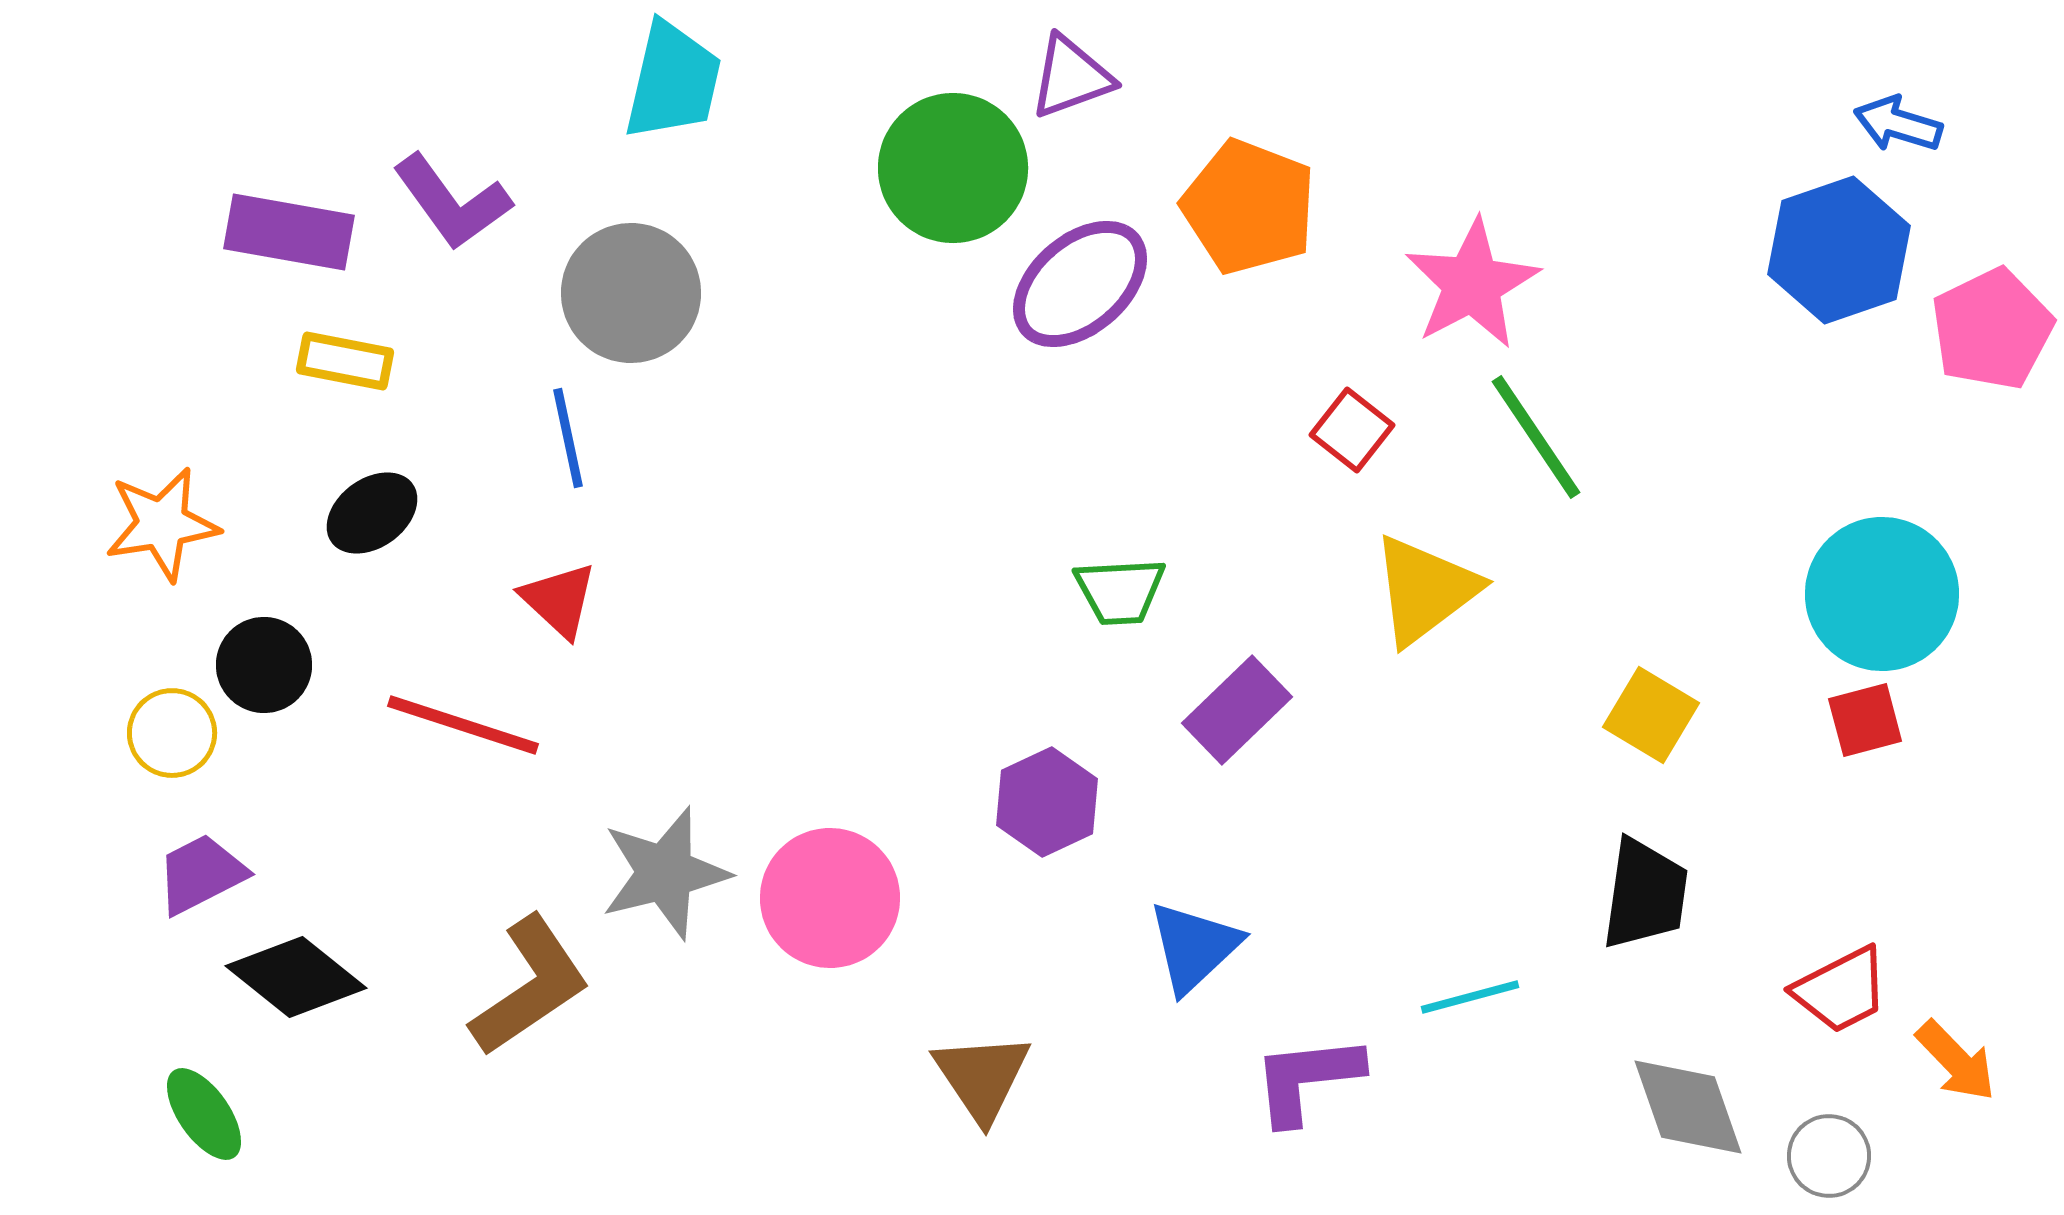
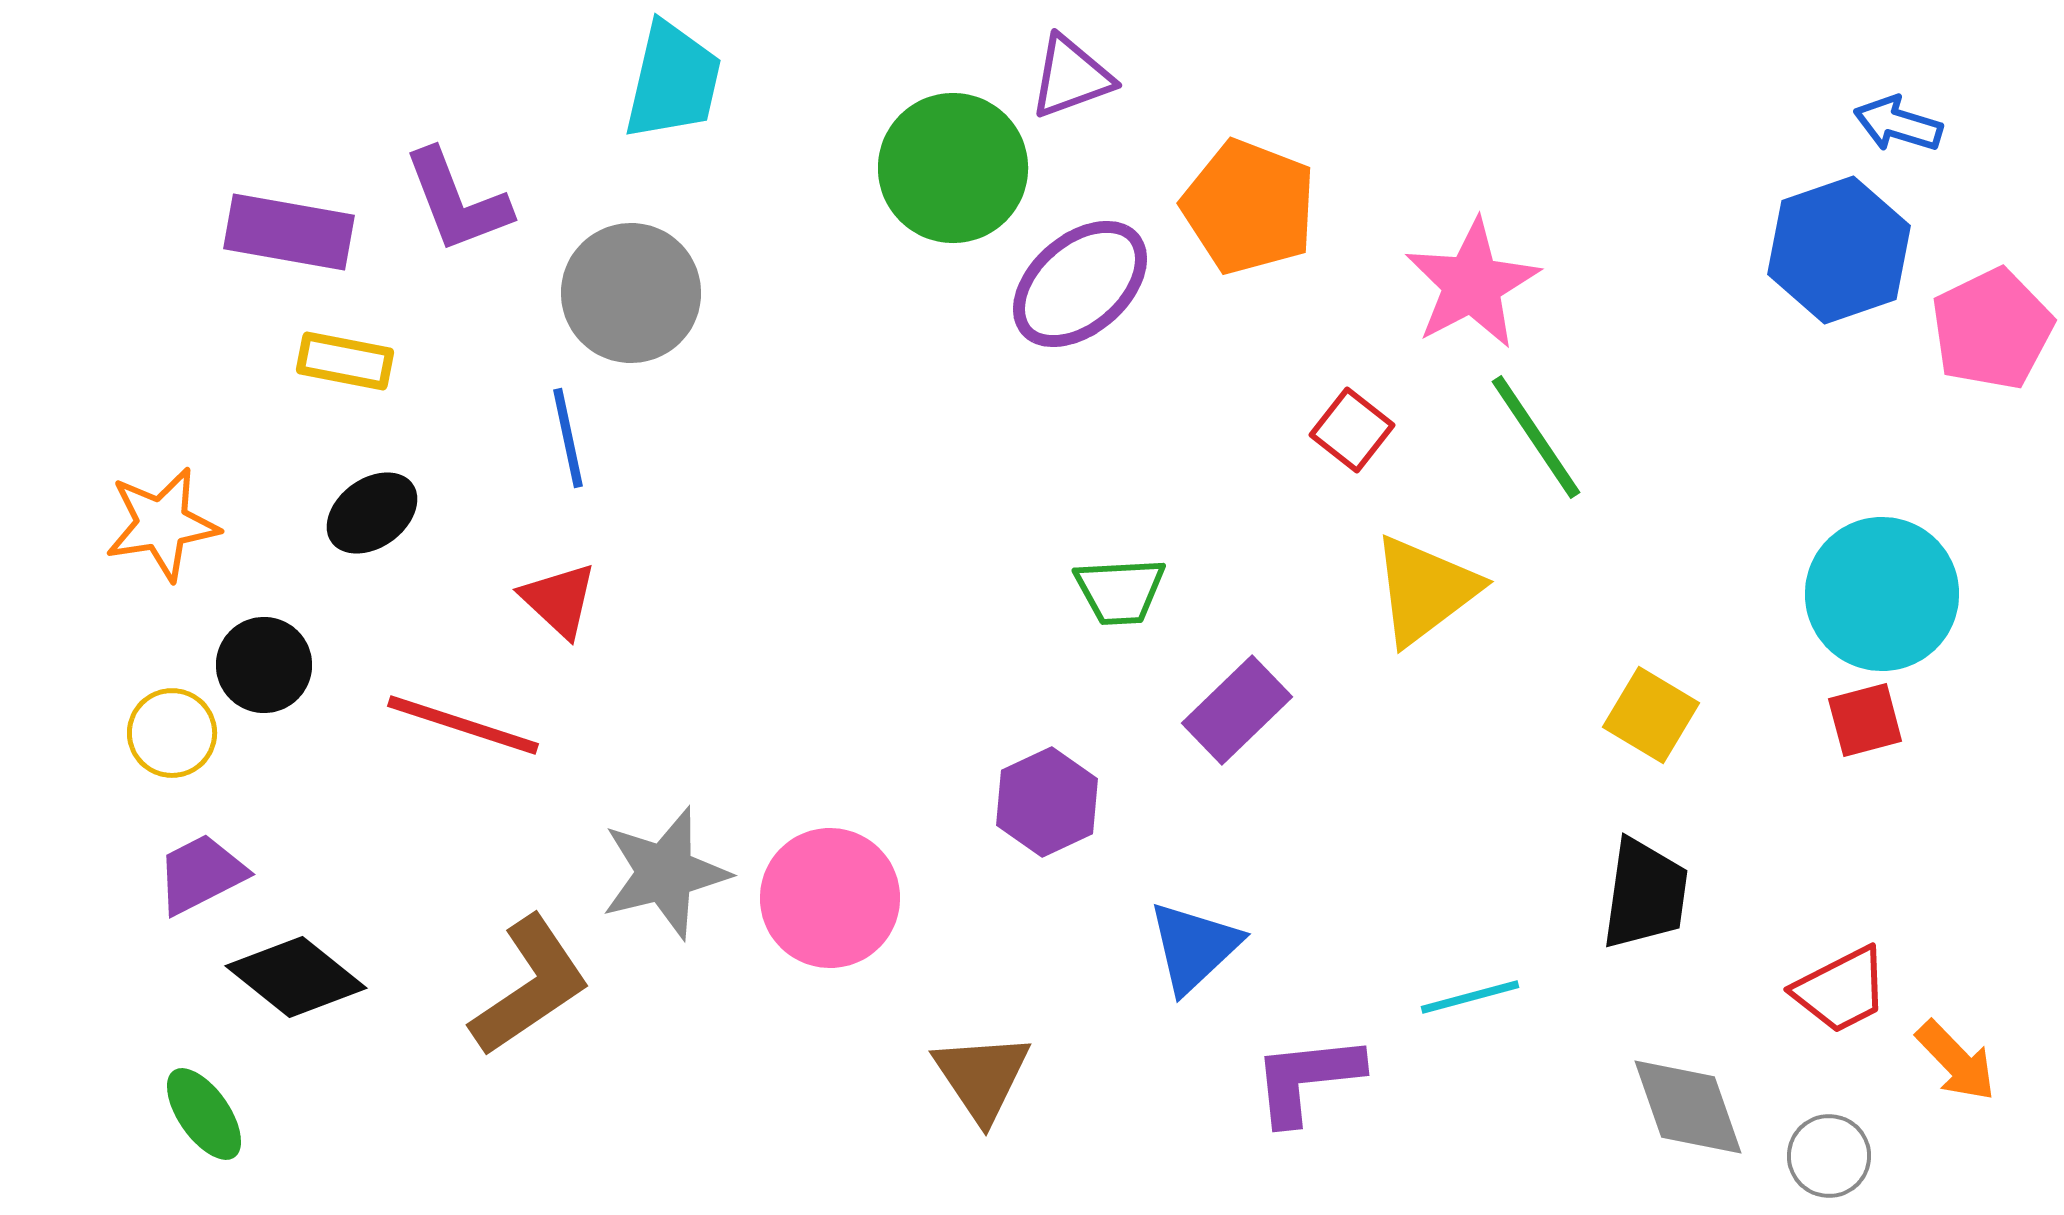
purple L-shape at (452, 202): moved 5 px right, 1 px up; rotated 15 degrees clockwise
